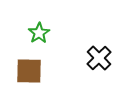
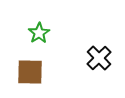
brown square: moved 1 px right, 1 px down
